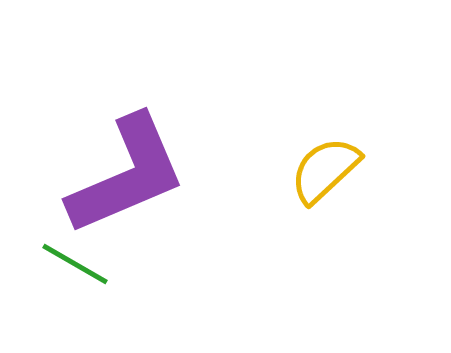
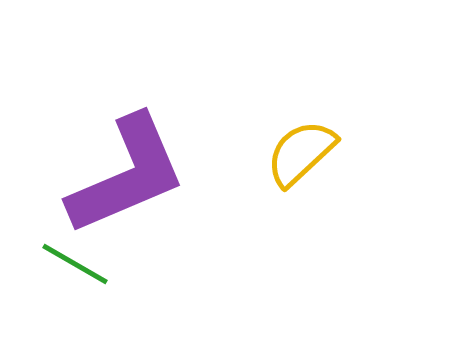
yellow semicircle: moved 24 px left, 17 px up
